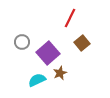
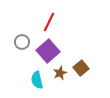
red line: moved 21 px left, 4 px down
brown square: moved 1 px left, 25 px down
purple square: moved 2 px up
cyan semicircle: rotated 78 degrees counterclockwise
